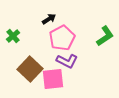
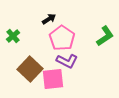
pink pentagon: rotated 10 degrees counterclockwise
